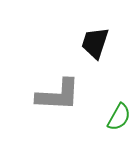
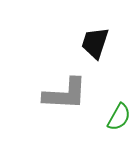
gray L-shape: moved 7 px right, 1 px up
